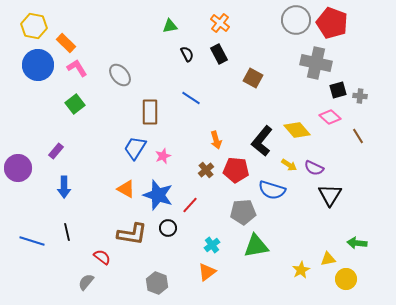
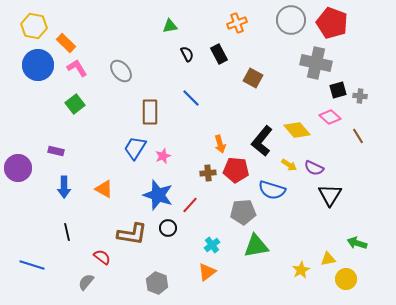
gray circle at (296, 20): moved 5 px left
orange cross at (220, 23): moved 17 px right; rotated 30 degrees clockwise
gray ellipse at (120, 75): moved 1 px right, 4 px up
blue line at (191, 98): rotated 12 degrees clockwise
orange arrow at (216, 140): moved 4 px right, 4 px down
purple rectangle at (56, 151): rotated 63 degrees clockwise
brown cross at (206, 170): moved 2 px right, 3 px down; rotated 35 degrees clockwise
orange triangle at (126, 189): moved 22 px left
blue line at (32, 241): moved 24 px down
green arrow at (357, 243): rotated 12 degrees clockwise
